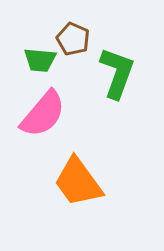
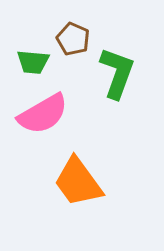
green trapezoid: moved 7 px left, 2 px down
pink semicircle: rotated 20 degrees clockwise
